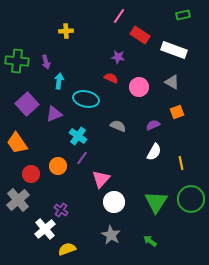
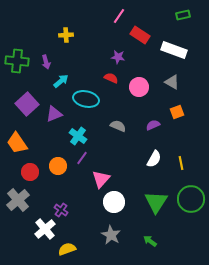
yellow cross: moved 4 px down
cyan arrow: moved 2 px right; rotated 42 degrees clockwise
white semicircle: moved 7 px down
red circle: moved 1 px left, 2 px up
